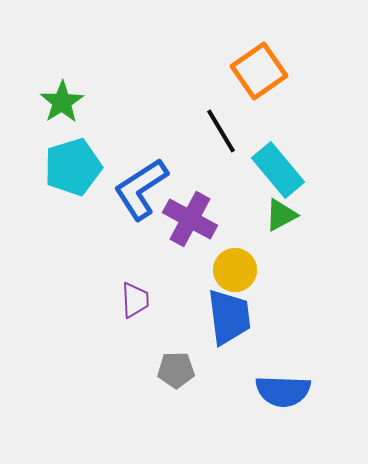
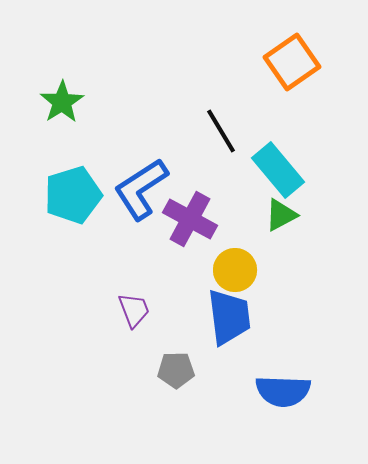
orange square: moved 33 px right, 9 px up
cyan pentagon: moved 28 px down
purple trapezoid: moved 1 px left, 10 px down; rotated 18 degrees counterclockwise
